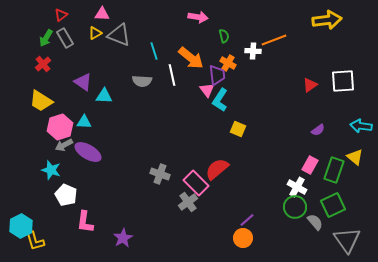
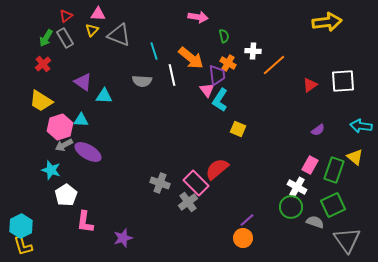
pink triangle at (102, 14): moved 4 px left
red triangle at (61, 15): moved 5 px right, 1 px down
yellow arrow at (327, 20): moved 2 px down
yellow triangle at (95, 33): moved 3 px left, 3 px up; rotated 16 degrees counterclockwise
orange line at (274, 40): moved 25 px down; rotated 20 degrees counterclockwise
cyan triangle at (84, 122): moved 3 px left, 2 px up
gray cross at (160, 174): moved 9 px down
white pentagon at (66, 195): rotated 15 degrees clockwise
green circle at (295, 207): moved 4 px left
gray semicircle at (315, 222): rotated 30 degrees counterclockwise
purple star at (123, 238): rotated 12 degrees clockwise
yellow L-shape at (35, 241): moved 12 px left, 5 px down
